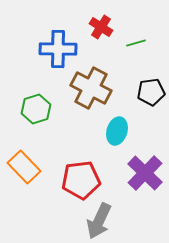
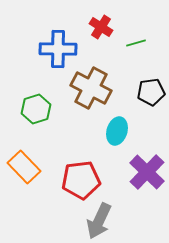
purple cross: moved 2 px right, 1 px up
